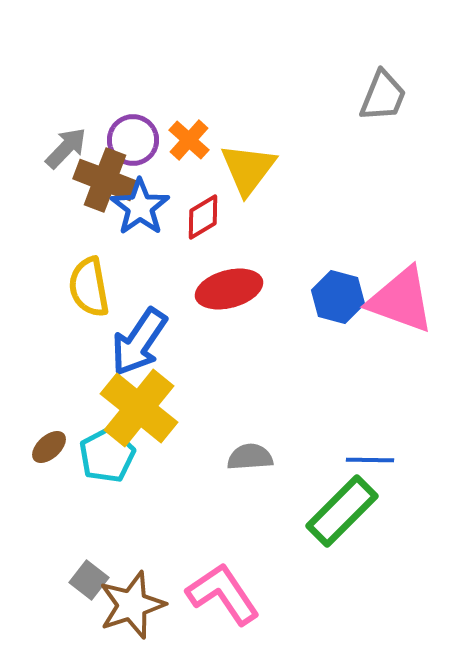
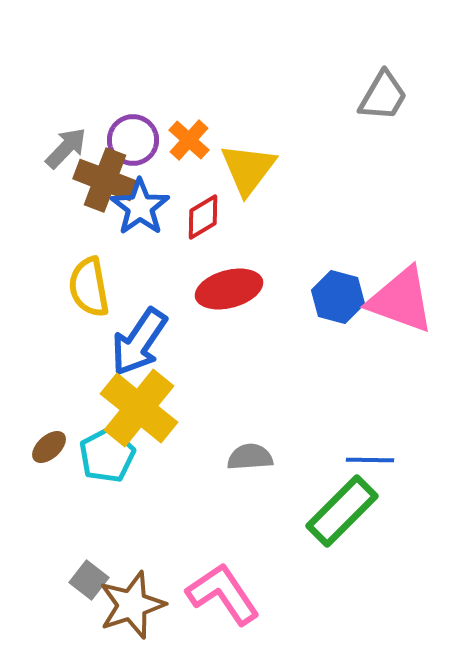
gray trapezoid: rotated 8 degrees clockwise
